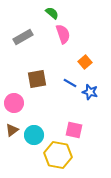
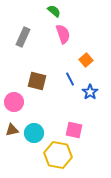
green semicircle: moved 2 px right, 2 px up
gray rectangle: rotated 36 degrees counterclockwise
orange square: moved 1 px right, 2 px up
brown square: moved 2 px down; rotated 24 degrees clockwise
blue line: moved 4 px up; rotated 32 degrees clockwise
blue star: rotated 21 degrees clockwise
pink circle: moved 1 px up
brown triangle: rotated 24 degrees clockwise
cyan circle: moved 2 px up
